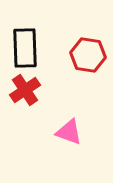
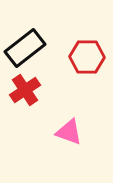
black rectangle: rotated 54 degrees clockwise
red hexagon: moved 1 px left, 2 px down; rotated 8 degrees counterclockwise
